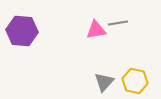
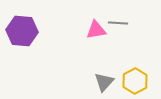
gray line: rotated 12 degrees clockwise
yellow hexagon: rotated 20 degrees clockwise
